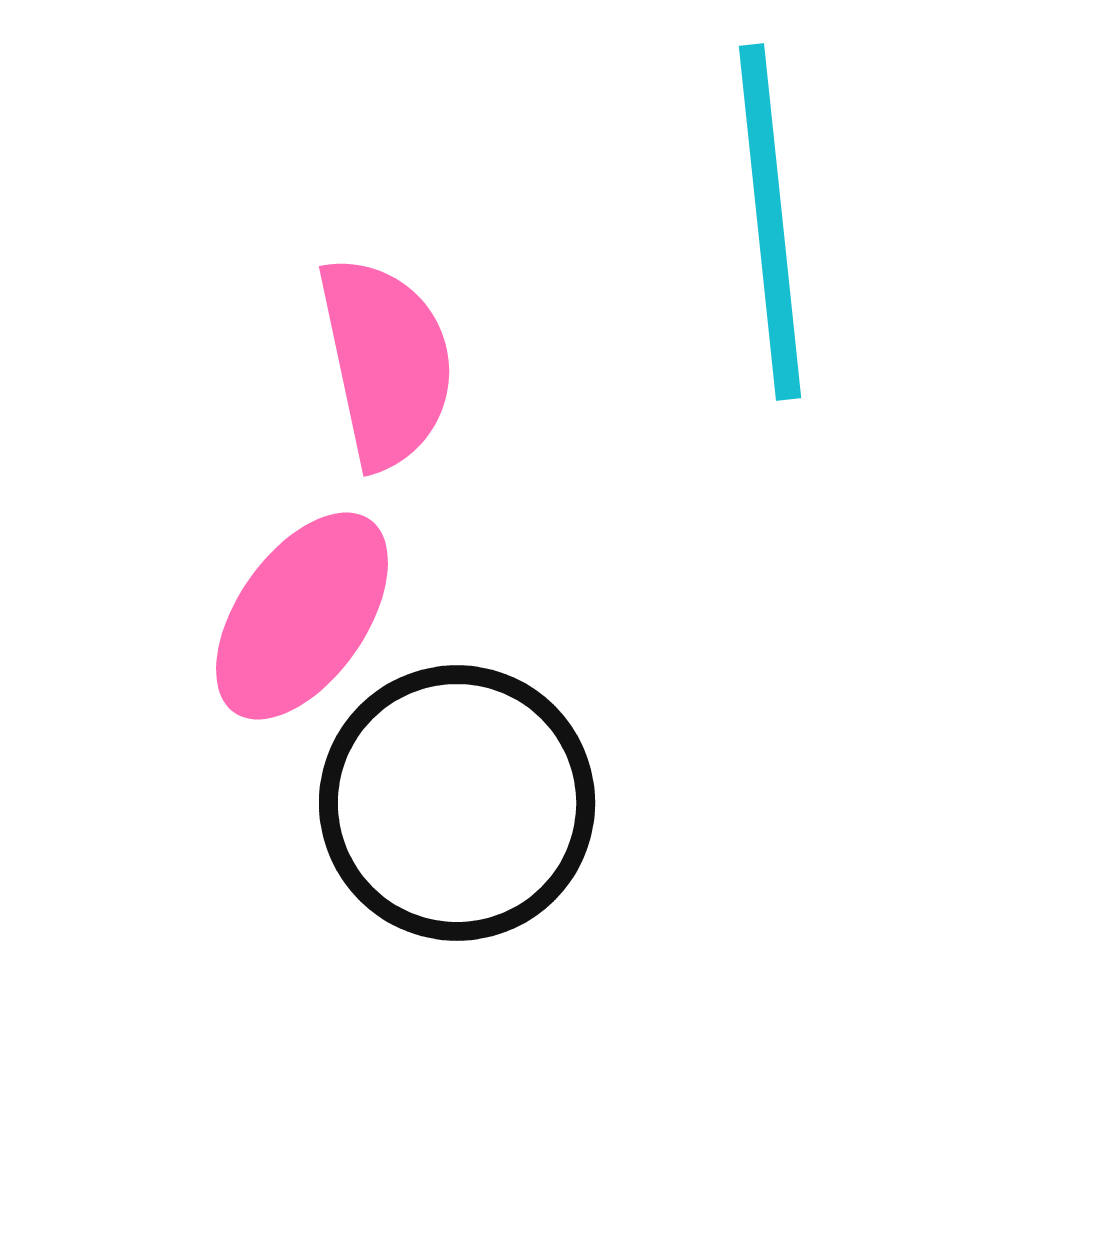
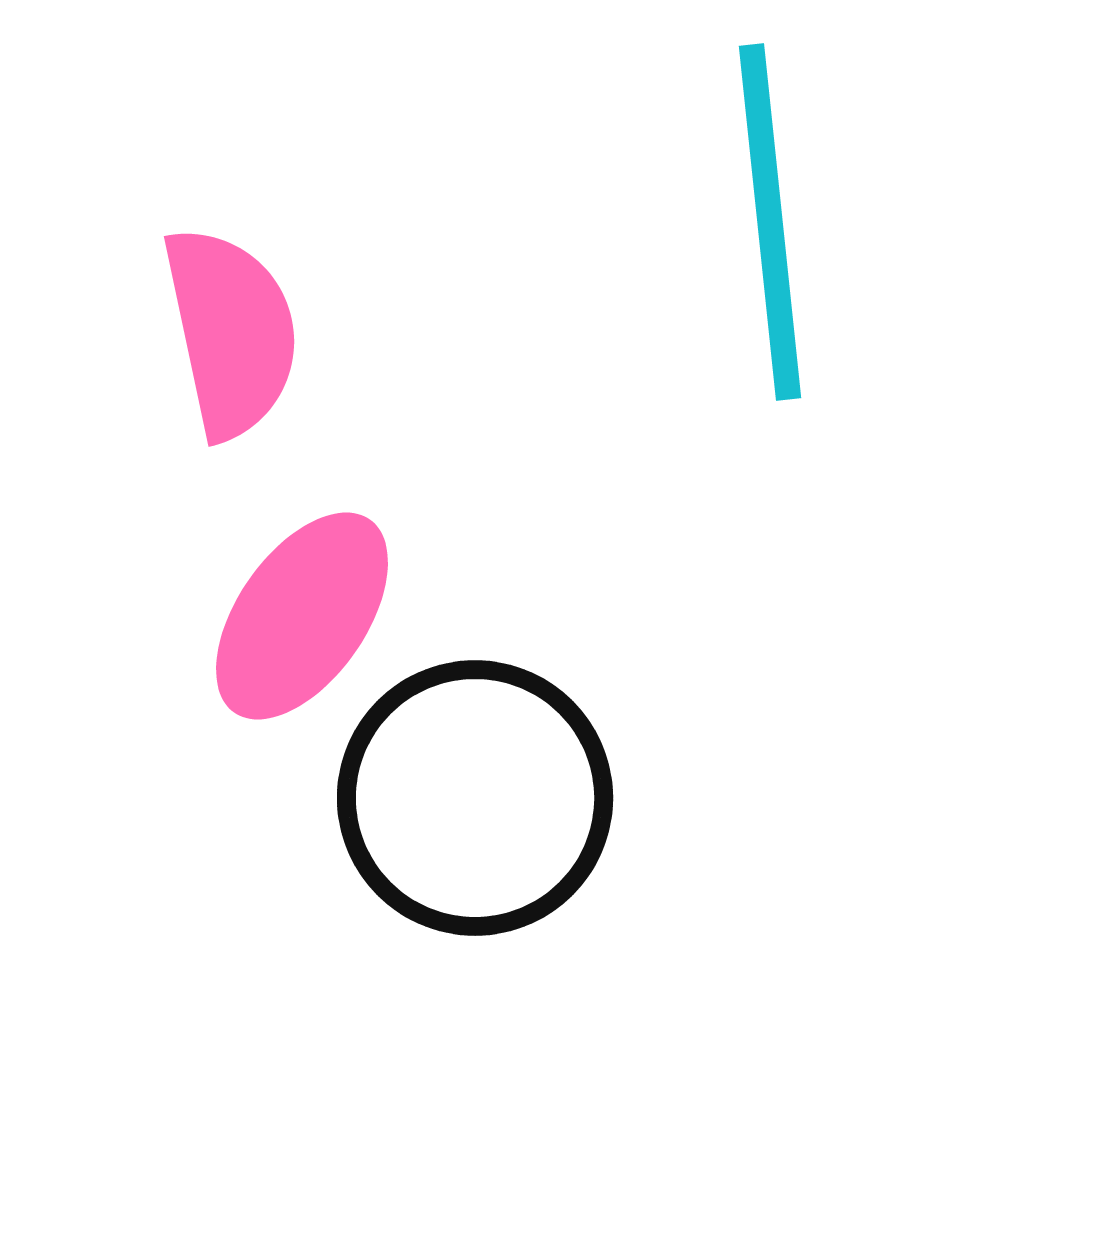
pink semicircle: moved 155 px left, 30 px up
black circle: moved 18 px right, 5 px up
